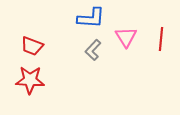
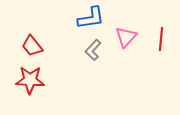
blue L-shape: rotated 12 degrees counterclockwise
pink triangle: rotated 15 degrees clockwise
red trapezoid: rotated 30 degrees clockwise
